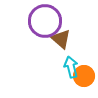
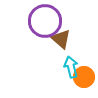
orange circle: moved 1 px down
